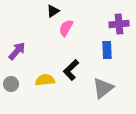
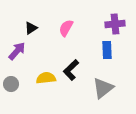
black triangle: moved 22 px left, 17 px down
purple cross: moved 4 px left
yellow semicircle: moved 1 px right, 2 px up
